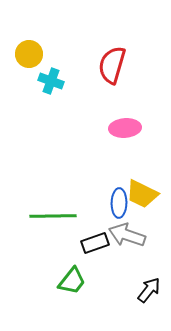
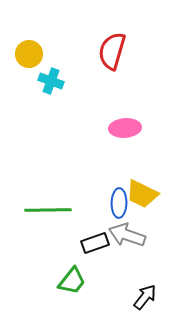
red semicircle: moved 14 px up
green line: moved 5 px left, 6 px up
black arrow: moved 4 px left, 7 px down
